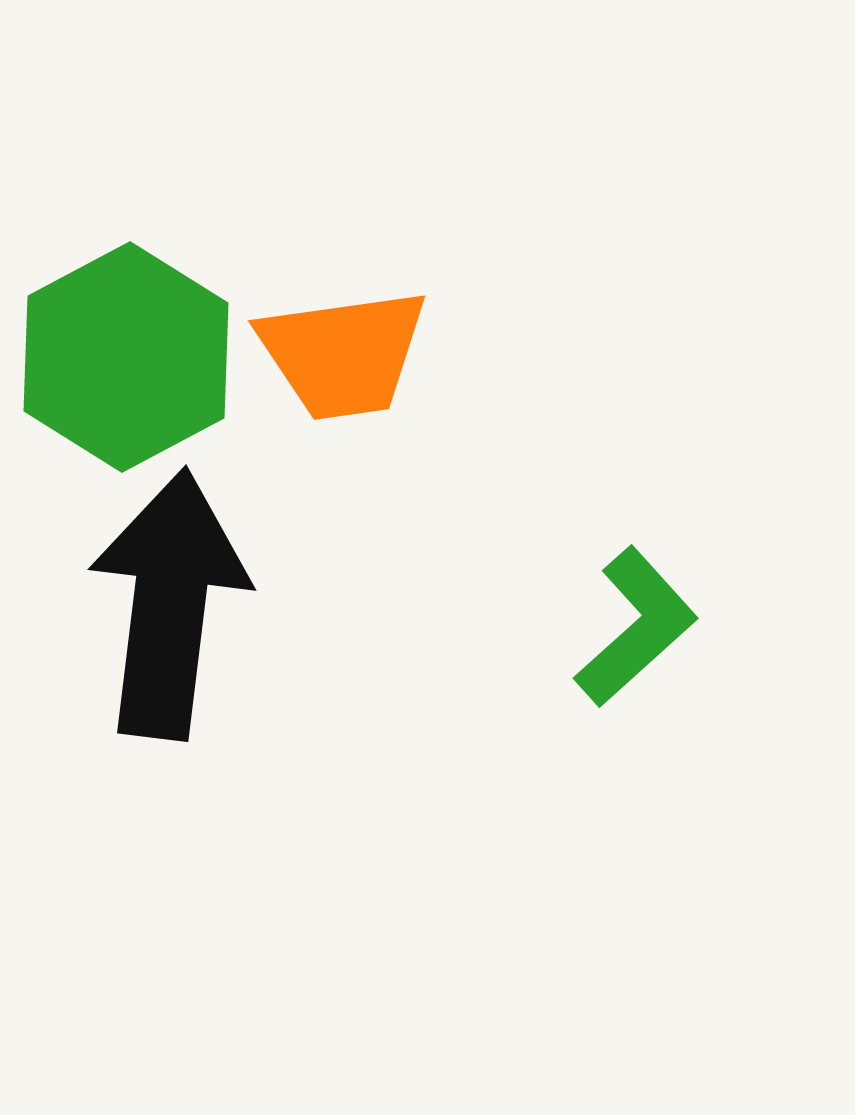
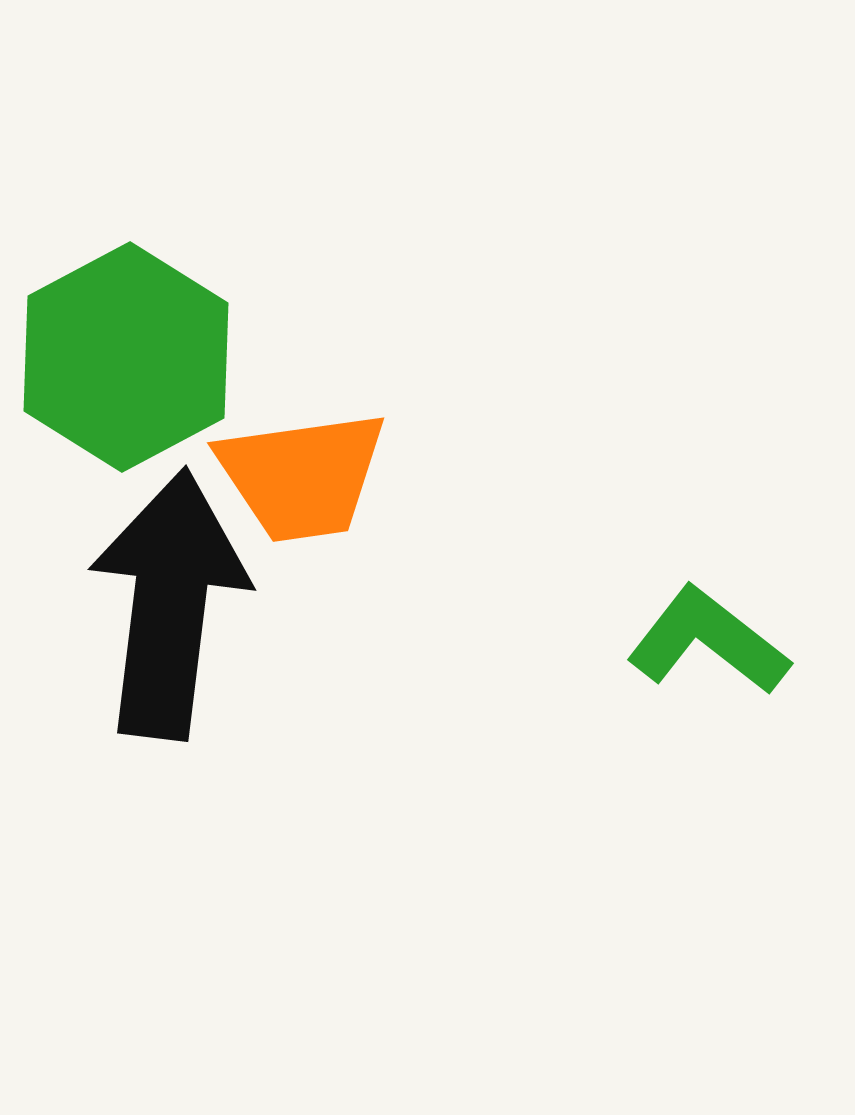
orange trapezoid: moved 41 px left, 122 px down
green L-shape: moved 72 px right, 14 px down; rotated 100 degrees counterclockwise
